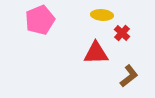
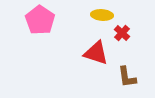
pink pentagon: rotated 16 degrees counterclockwise
red triangle: rotated 20 degrees clockwise
brown L-shape: moved 2 px left, 1 px down; rotated 120 degrees clockwise
